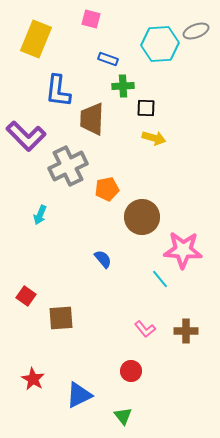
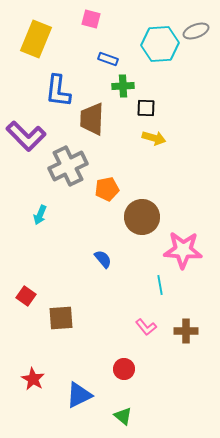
cyan line: moved 6 px down; rotated 30 degrees clockwise
pink L-shape: moved 1 px right, 2 px up
red circle: moved 7 px left, 2 px up
green triangle: rotated 12 degrees counterclockwise
